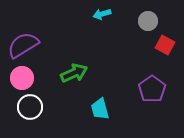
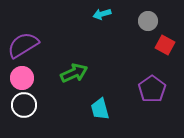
white circle: moved 6 px left, 2 px up
